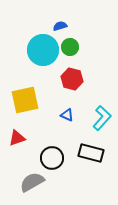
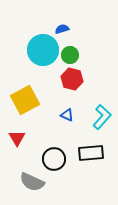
blue semicircle: moved 2 px right, 3 px down
green circle: moved 8 px down
yellow square: rotated 16 degrees counterclockwise
cyan L-shape: moved 1 px up
red triangle: rotated 42 degrees counterclockwise
black rectangle: rotated 20 degrees counterclockwise
black circle: moved 2 px right, 1 px down
gray semicircle: rotated 125 degrees counterclockwise
